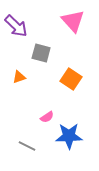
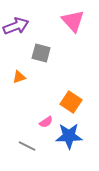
purple arrow: rotated 65 degrees counterclockwise
orange square: moved 23 px down
pink semicircle: moved 1 px left, 5 px down
